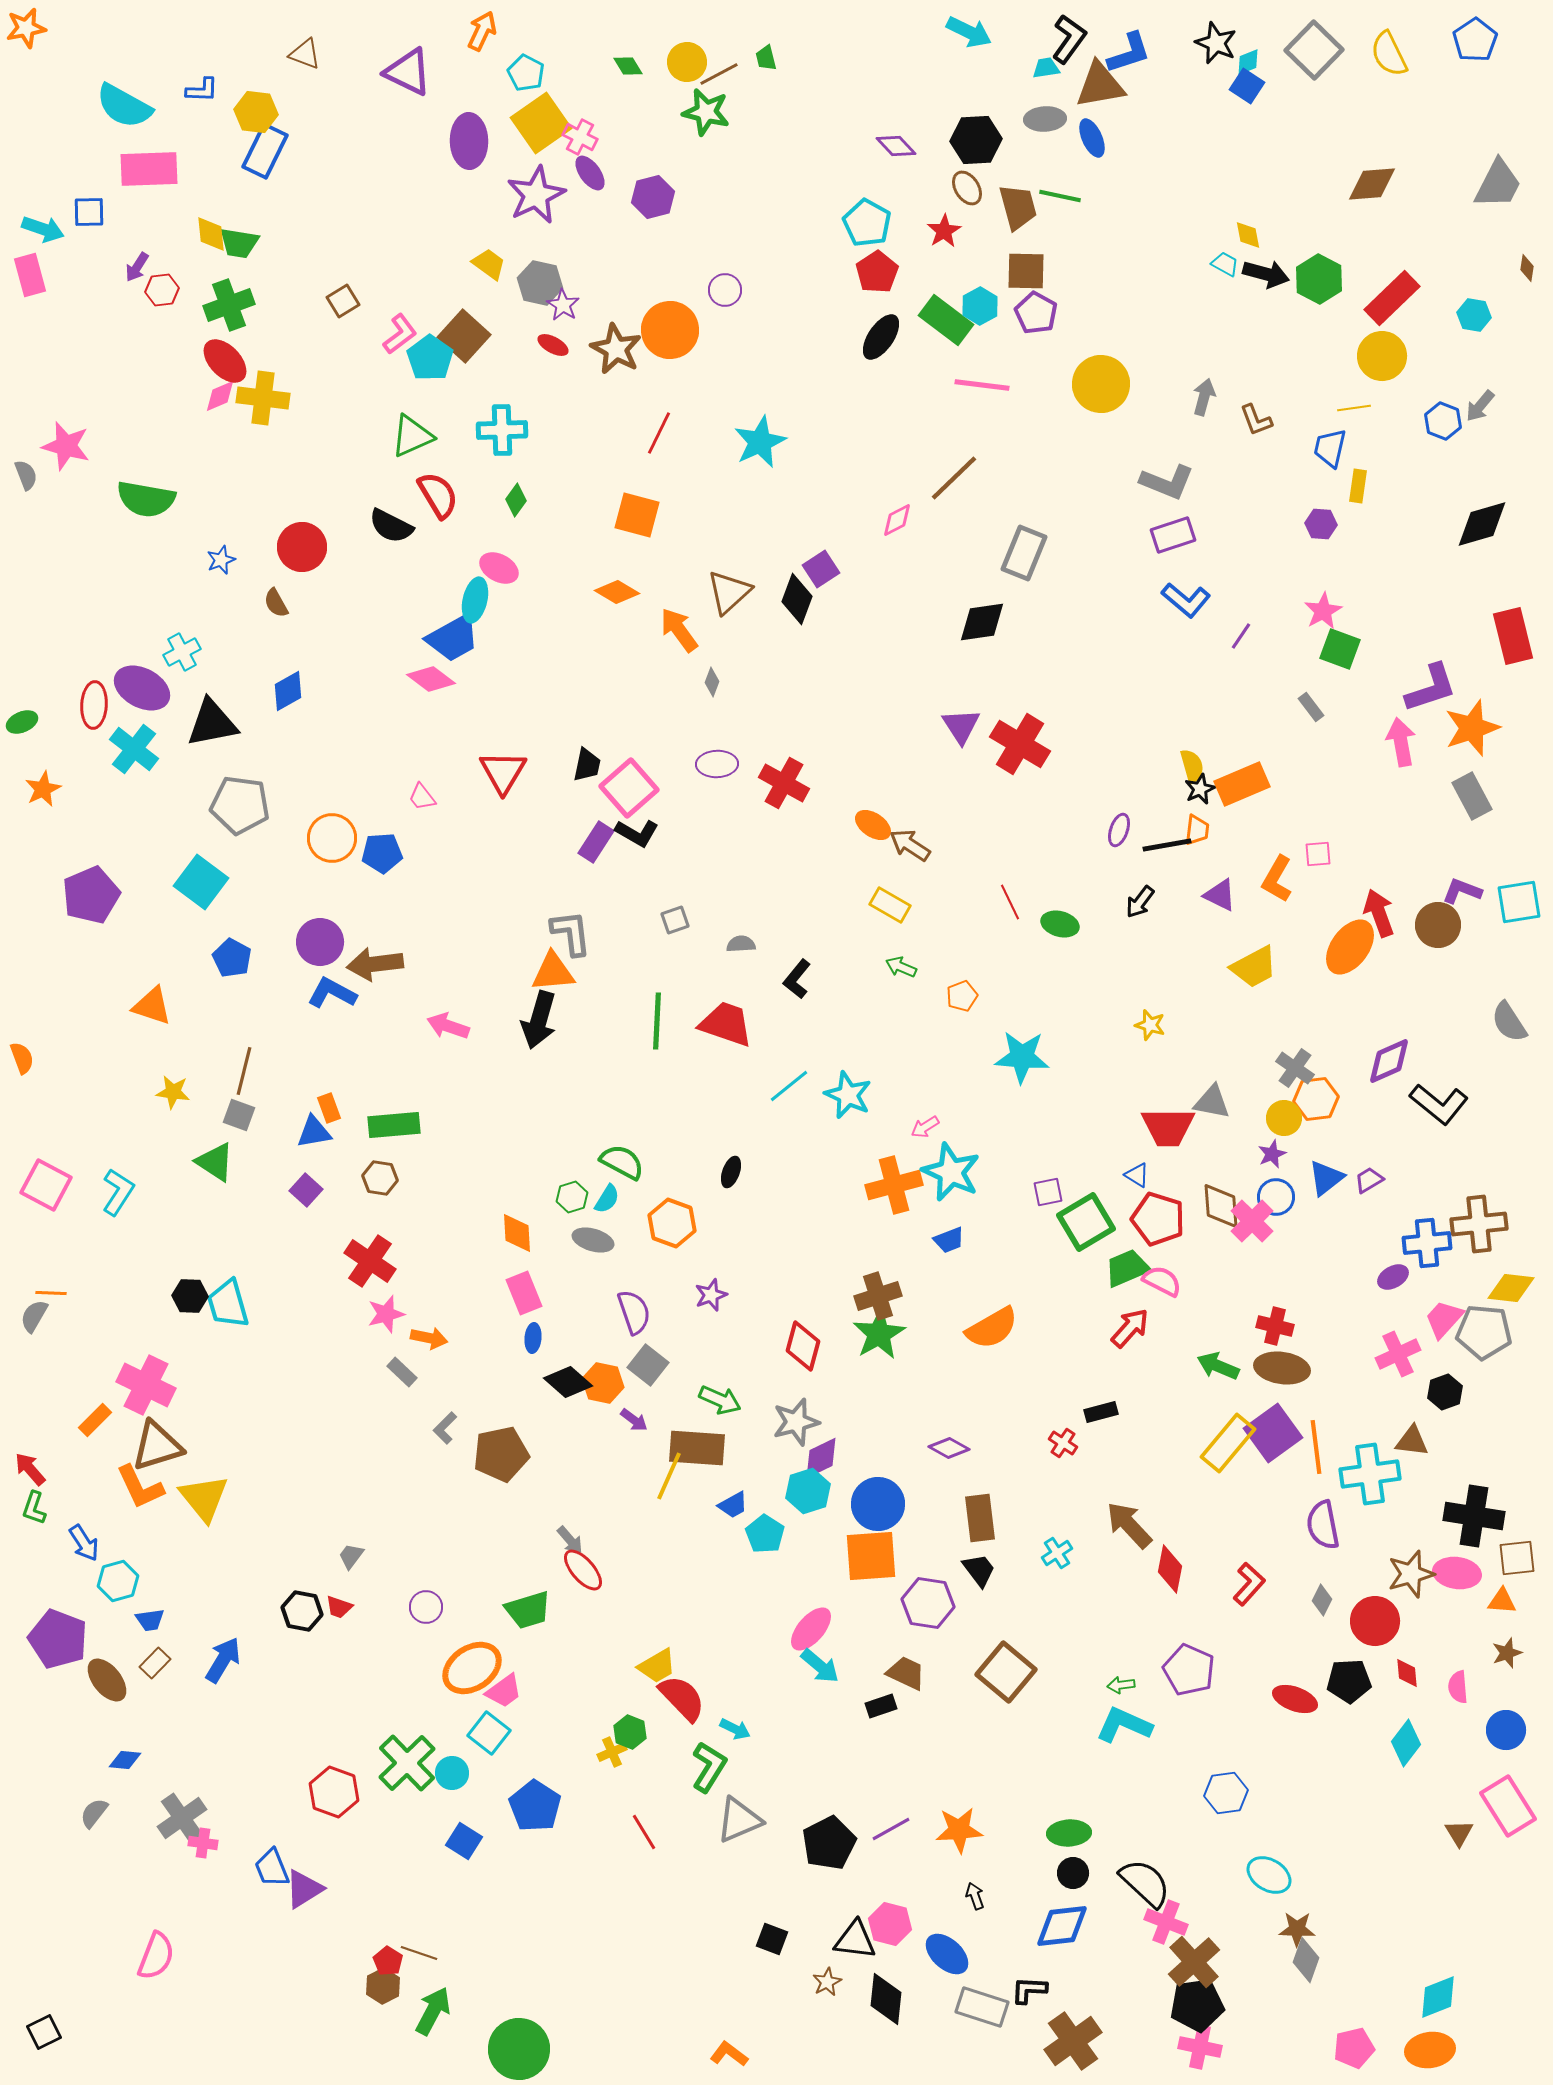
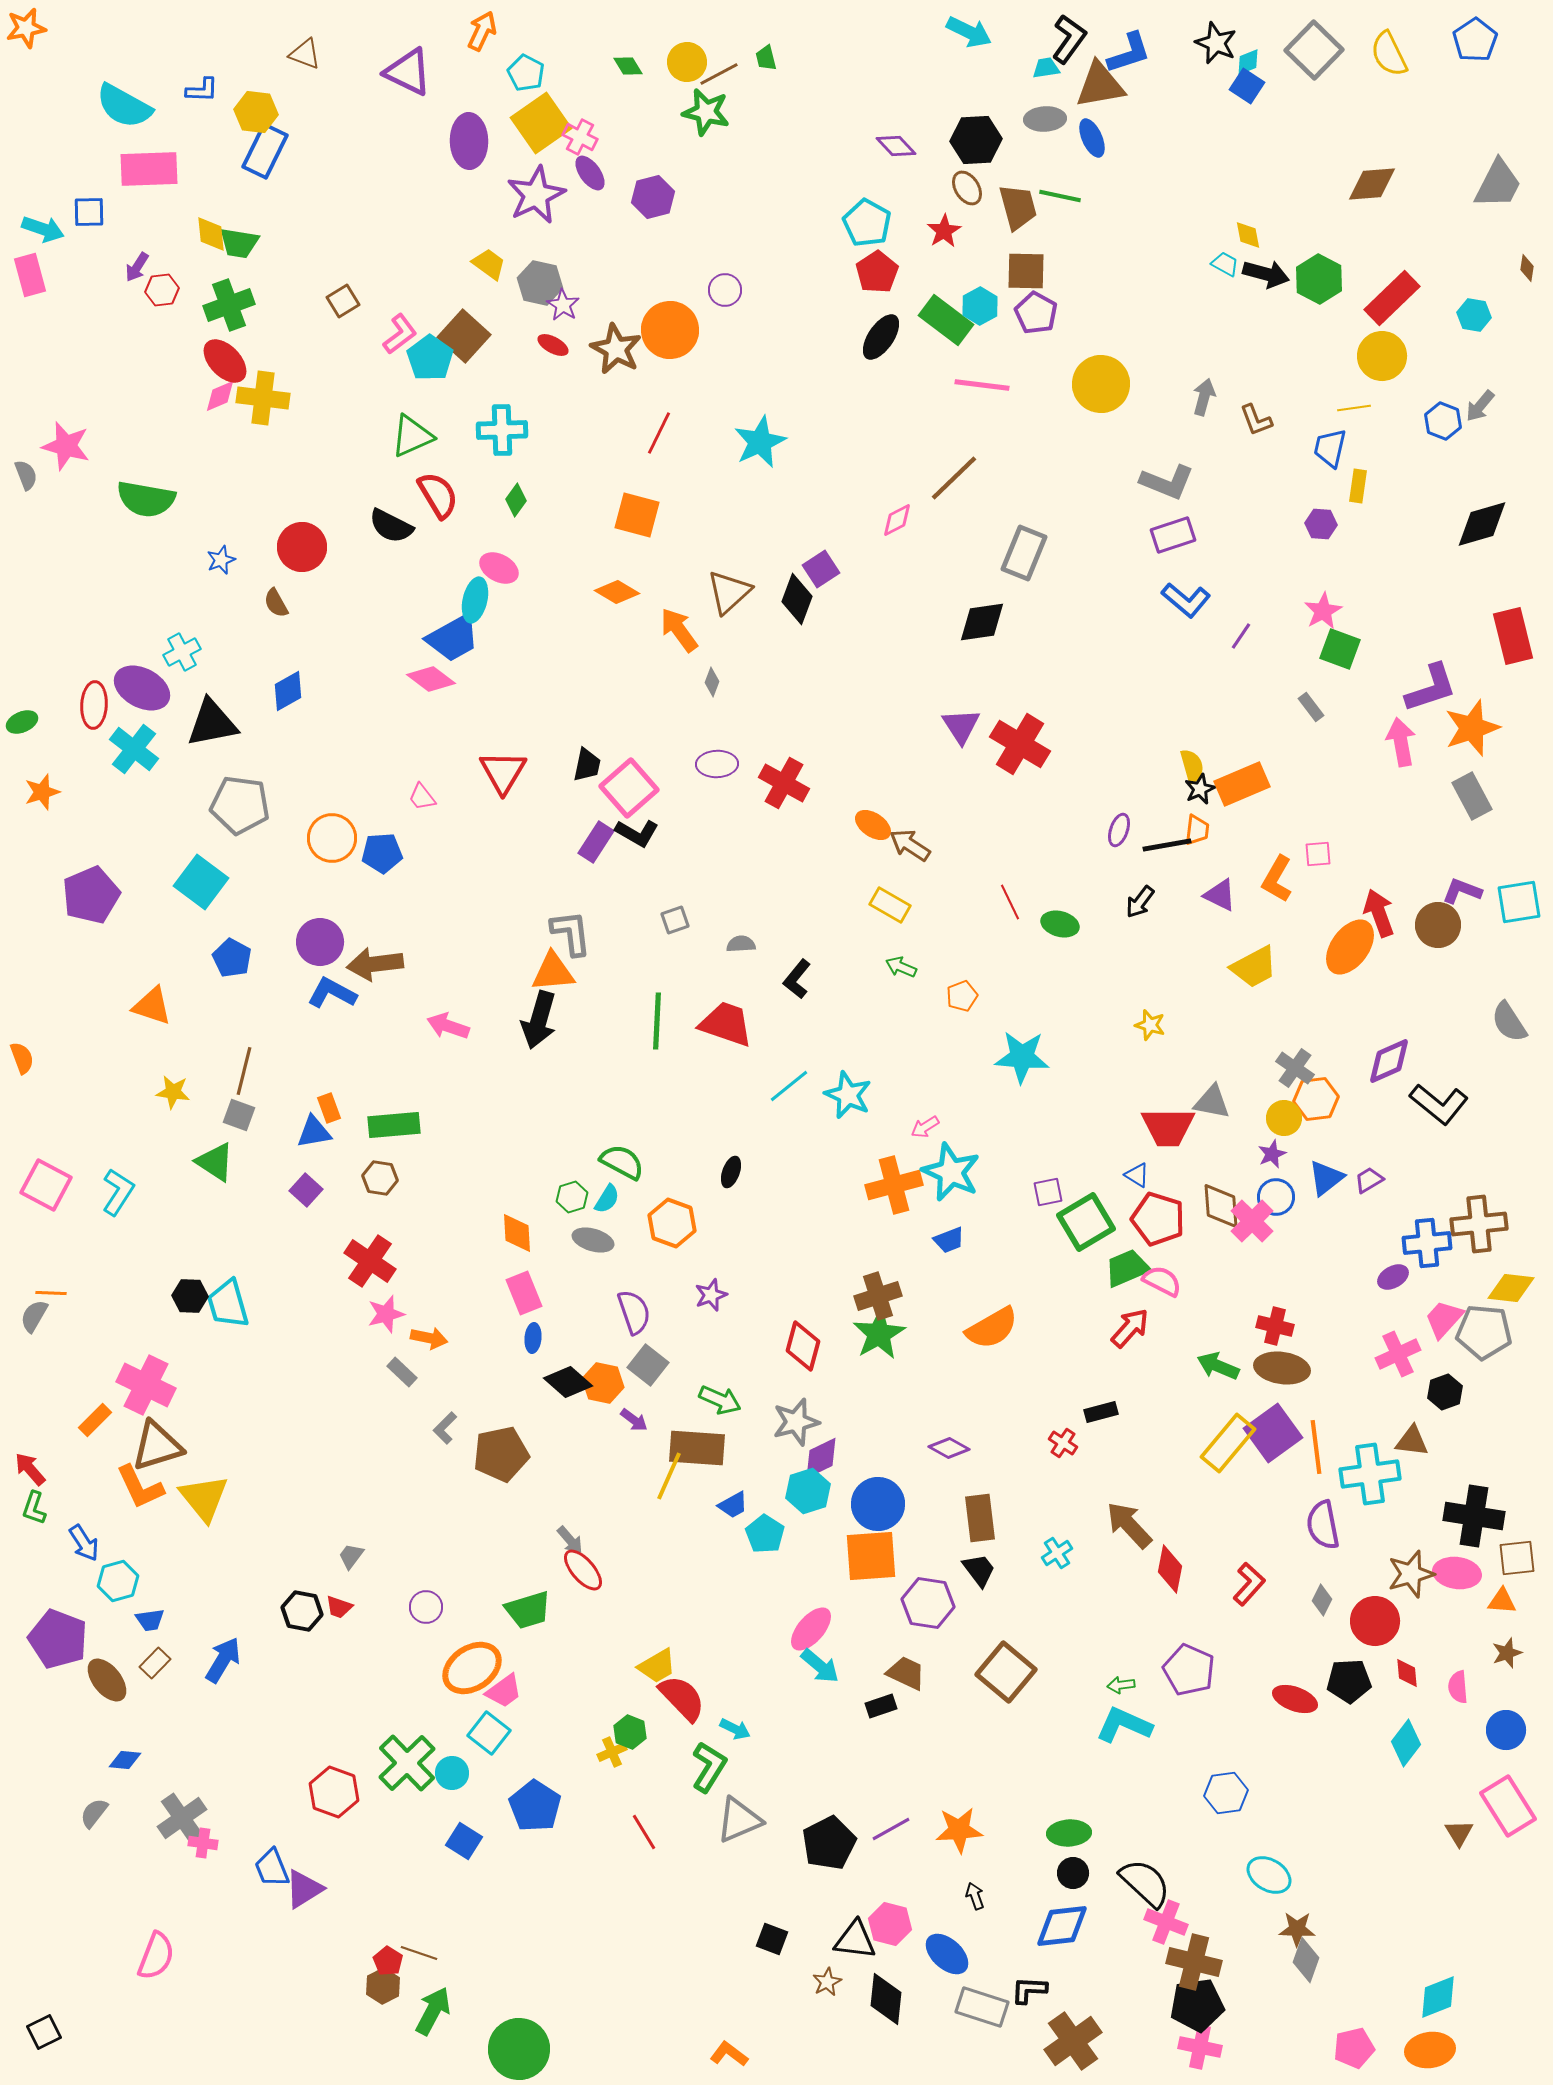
orange star at (43, 789): moved 1 px left, 3 px down; rotated 9 degrees clockwise
brown cross at (1194, 1962): rotated 34 degrees counterclockwise
